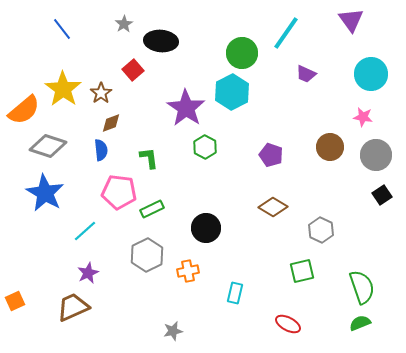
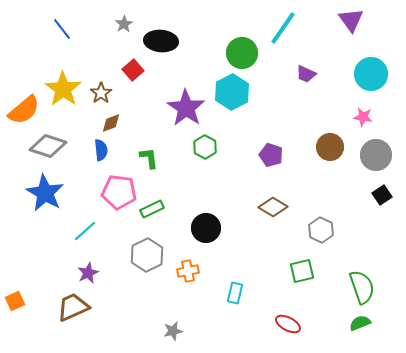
cyan line at (286, 33): moved 3 px left, 5 px up
